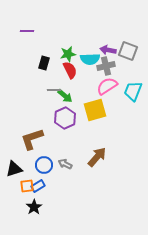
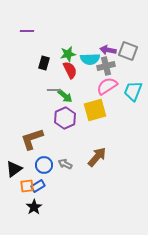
black triangle: rotated 18 degrees counterclockwise
